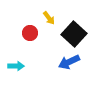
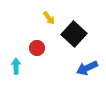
red circle: moved 7 px right, 15 px down
blue arrow: moved 18 px right, 6 px down
cyan arrow: rotated 91 degrees counterclockwise
